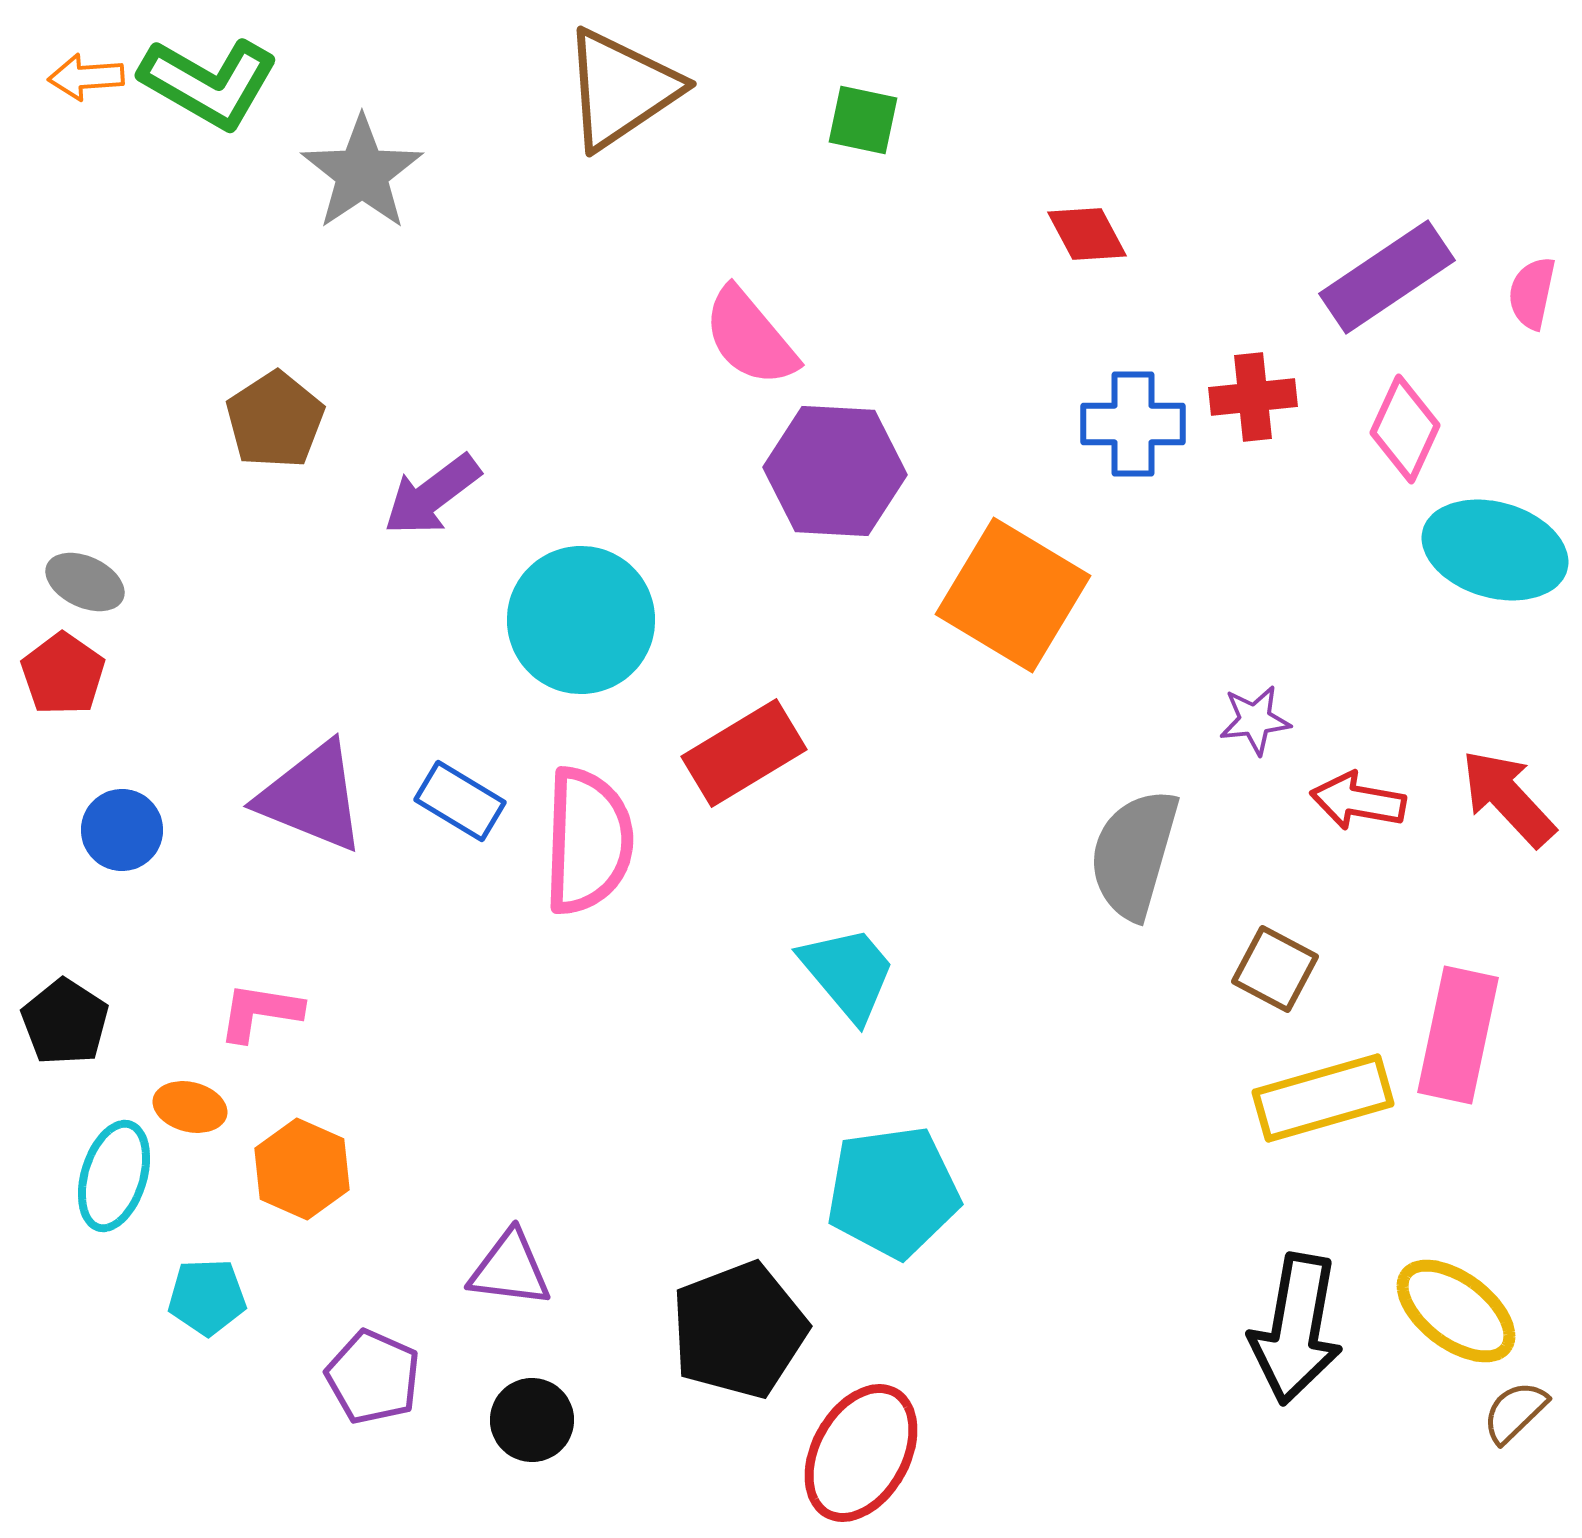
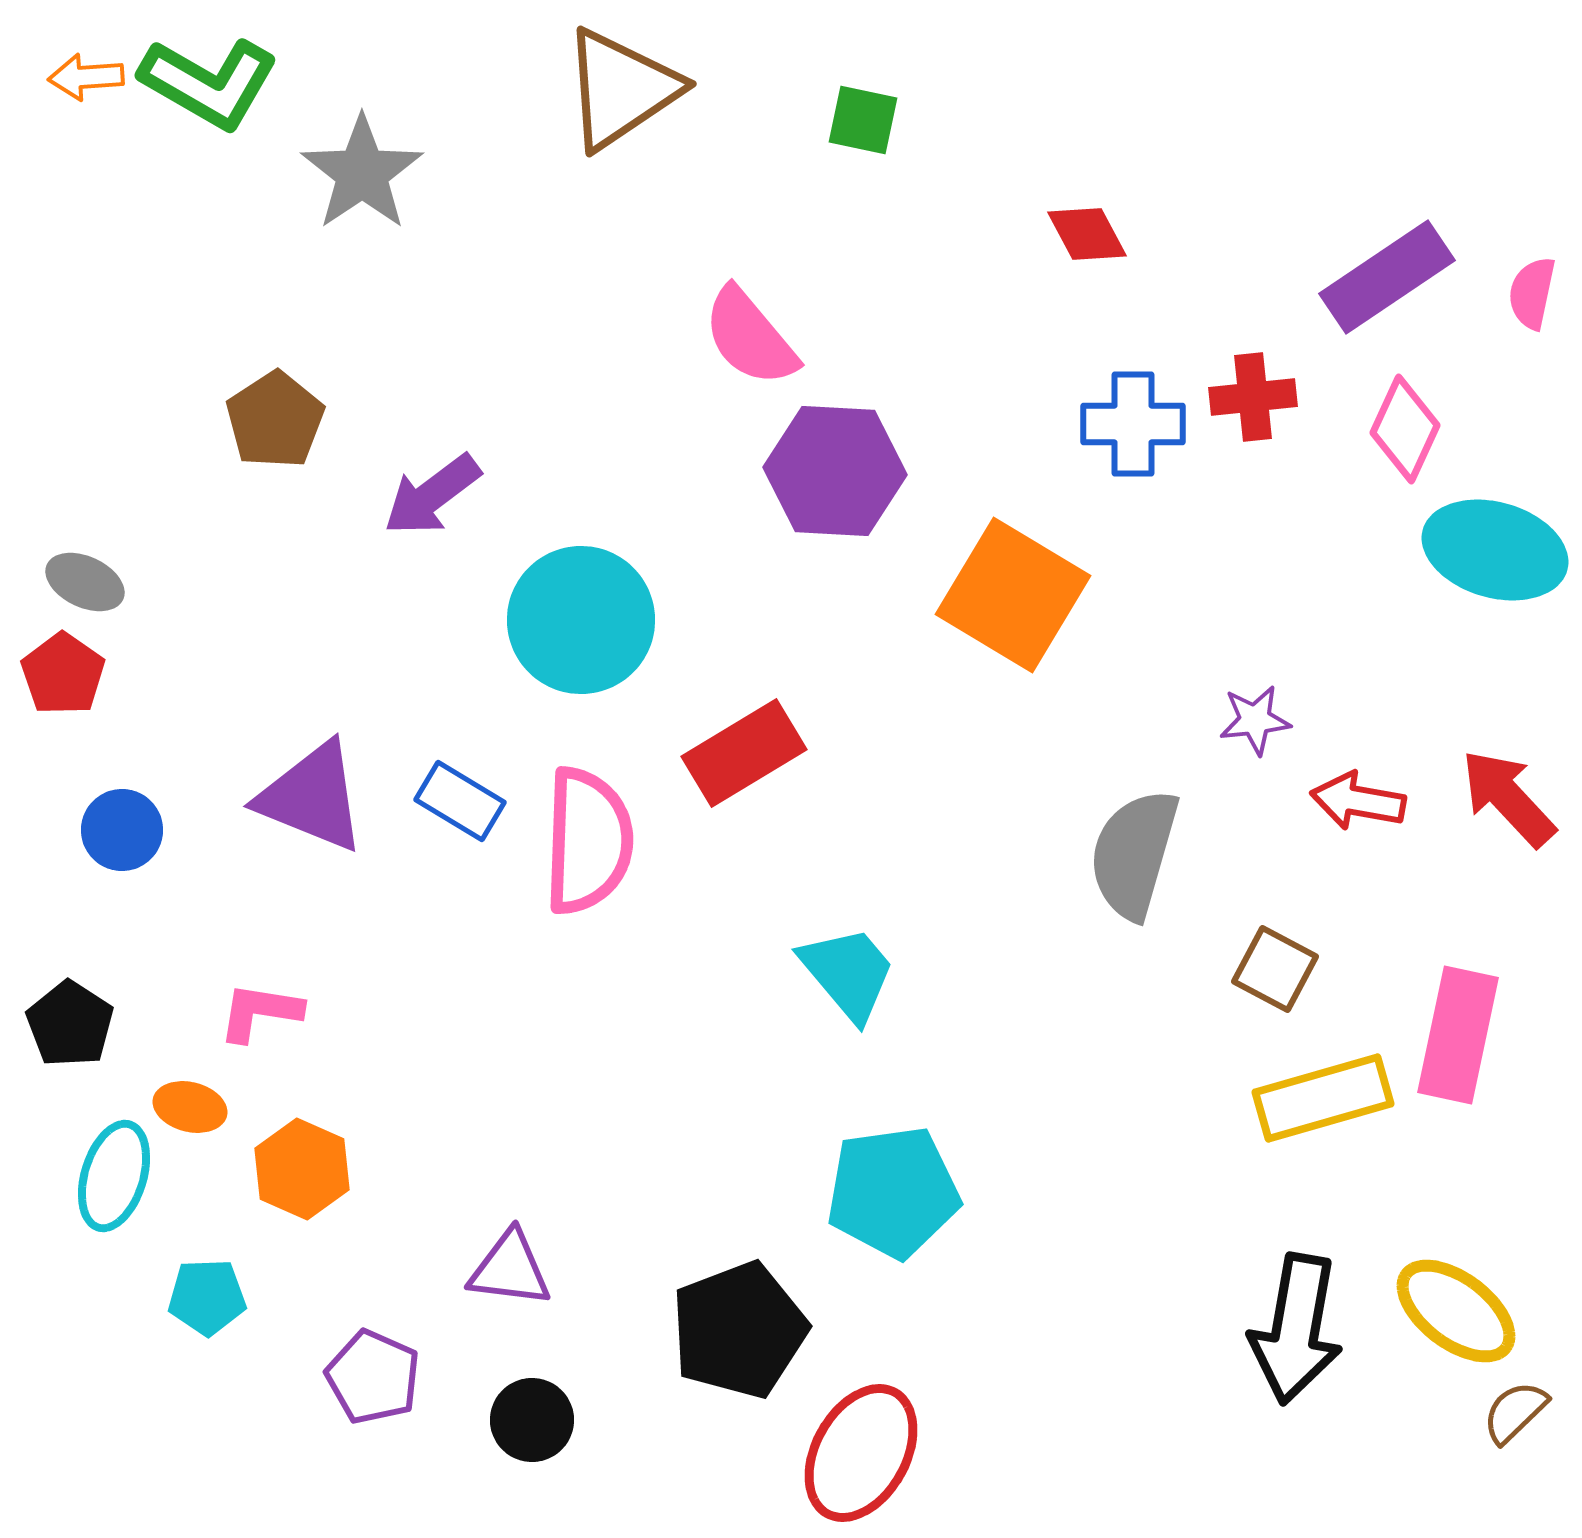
black pentagon at (65, 1022): moved 5 px right, 2 px down
